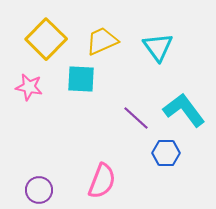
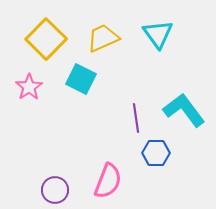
yellow trapezoid: moved 1 px right, 3 px up
cyan triangle: moved 13 px up
cyan square: rotated 24 degrees clockwise
pink star: rotated 28 degrees clockwise
purple line: rotated 40 degrees clockwise
blue hexagon: moved 10 px left
pink semicircle: moved 6 px right
purple circle: moved 16 px right
